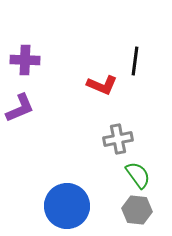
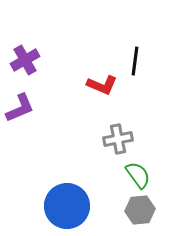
purple cross: rotated 32 degrees counterclockwise
gray hexagon: moved 3 px right; rotated 12 degrees counterclockwise
